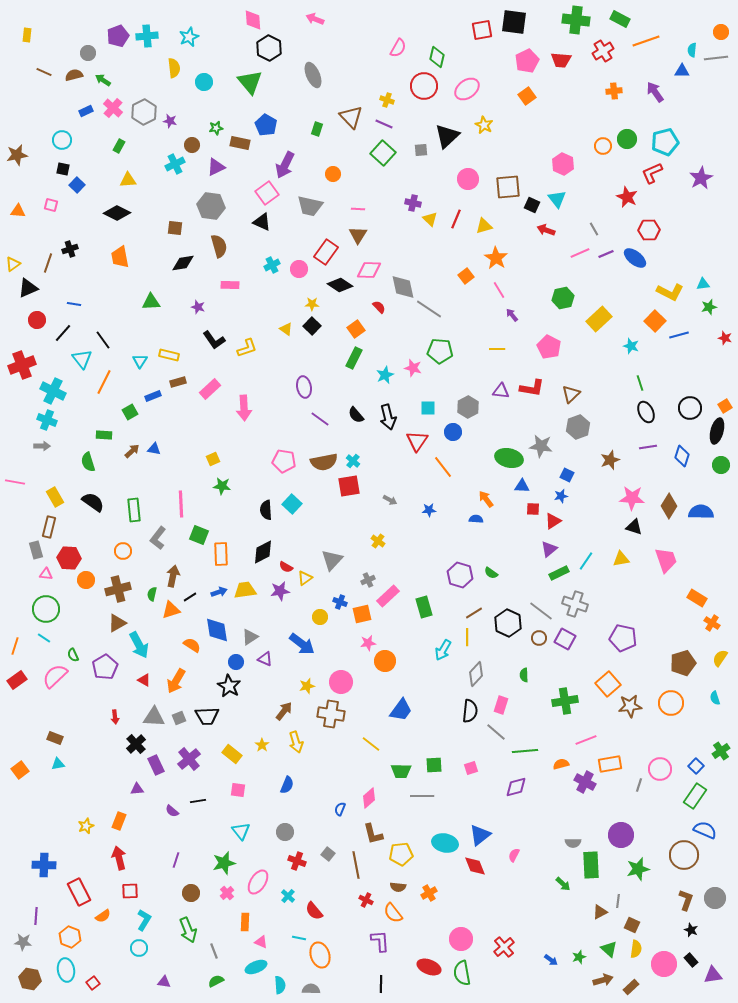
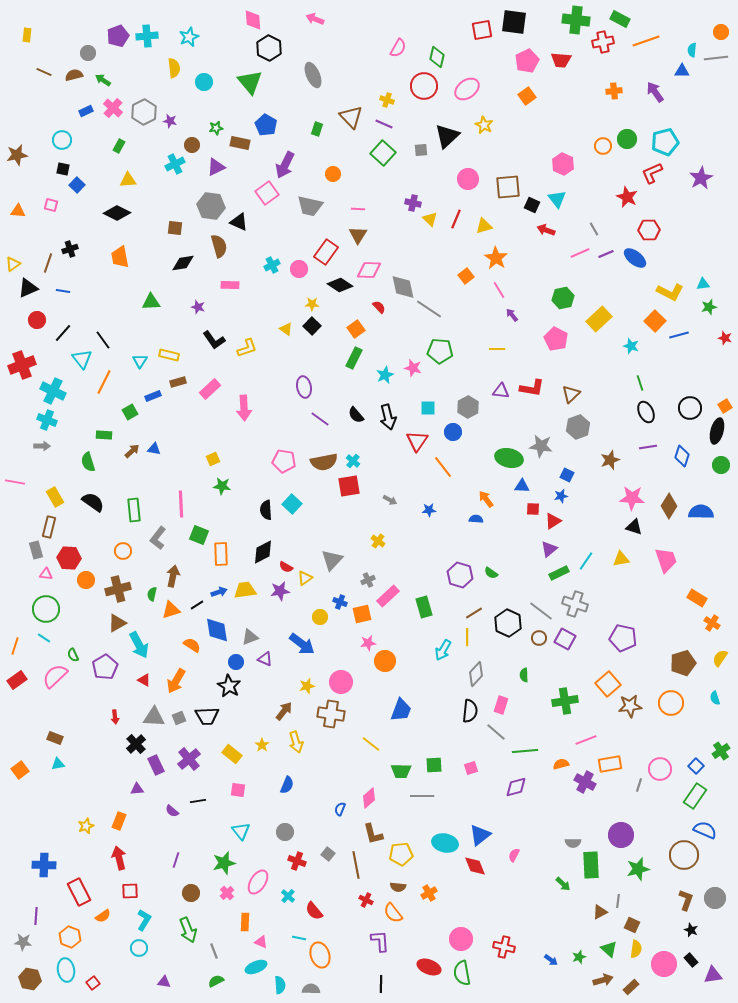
red cross at (603, 51): moved 9 px up; rotated 20 degrees clockwise
black triangle at (262, 222): moved 23 px left
blue line at (74, 304): moved 11 px left, 13 px up
pink pentagon at (549, 347): moved 7 px right, 8 px up
black line at (190, 597): moved 7 px right, 8 px down
gray triangle at (250, 637): rotated 12 degrees clockwise
blue trapezoid at (401, 710): rotated 15 degrees counterclockwise
red cross at (504, 947): rotated 35 degrees counterclockwise
